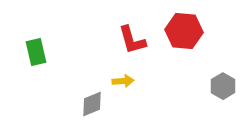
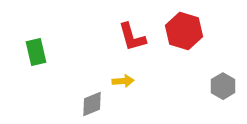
red hexagon: rotated 12 degrees clockwise
red L-shape: moved 3 px up
